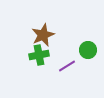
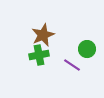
green circle: moved 1 px left, 1 px up
purple line: moved 5 px right, 1 px up; rotated 66 degrees clockwise
